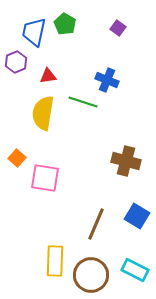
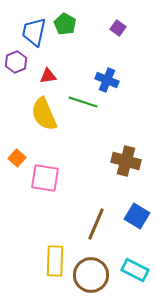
yellow semicircle: moved 1 px right, 1 px down; rotated 32 degrees counterclockwise
